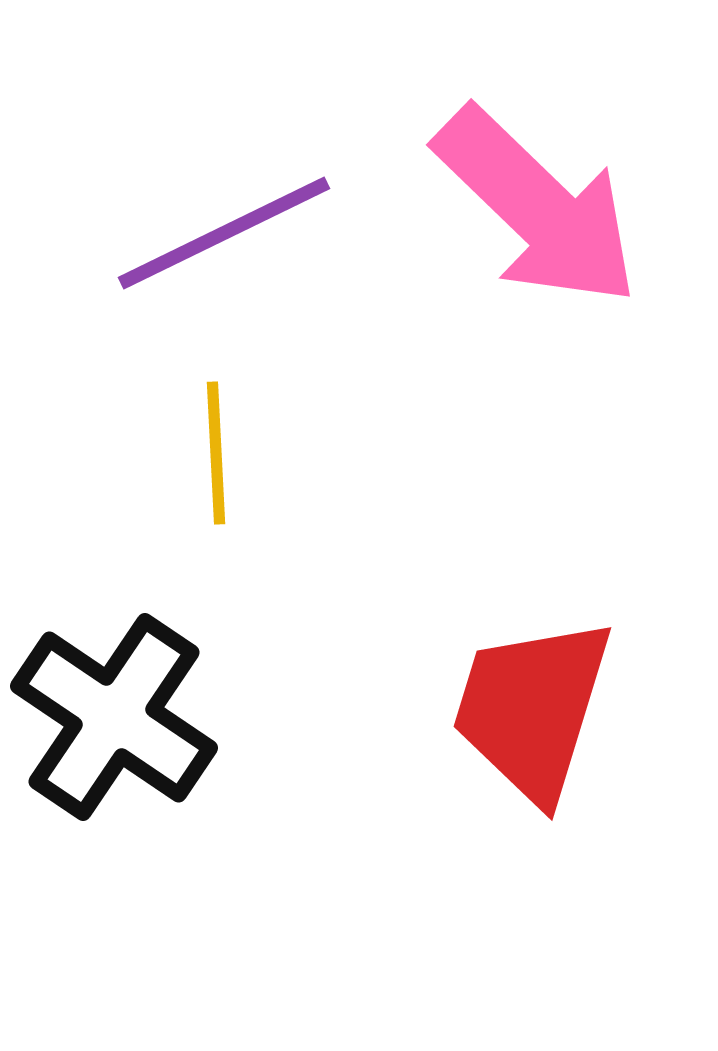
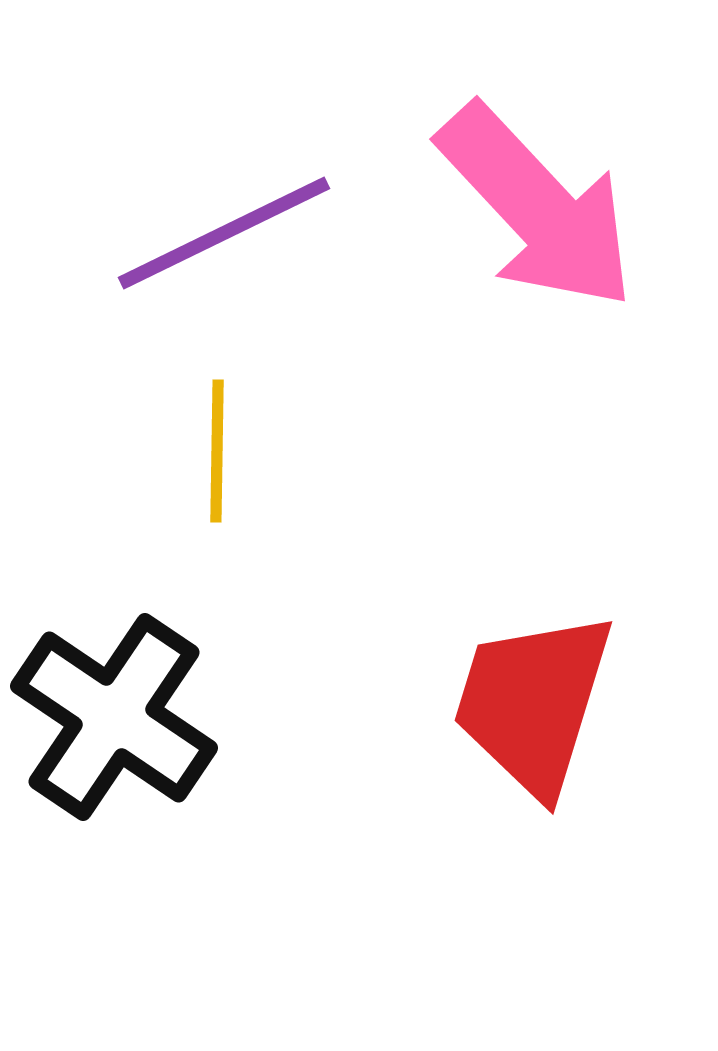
pink arrow: rotated 3 degrees clockwise
yellow line: moved 1 px right, 2 px up; rotated 4 degrees clockwise
red trapezoid: moved 1 px right, 6 px up
